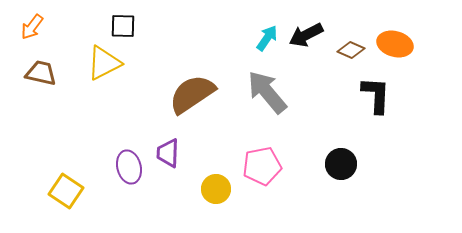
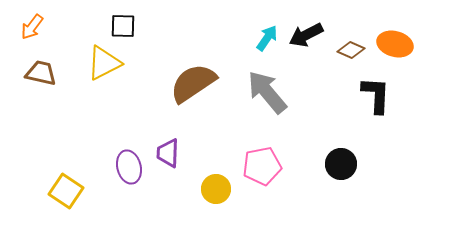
brown semicircle: moved 1 px right, 11 px up
